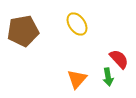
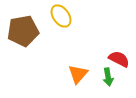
yellow ellipse: moved 16 px left, 8 px up
red semicircle: rotated 20 degrees counterclockwise
orange triangle: moved 1 px right, 5 px up
